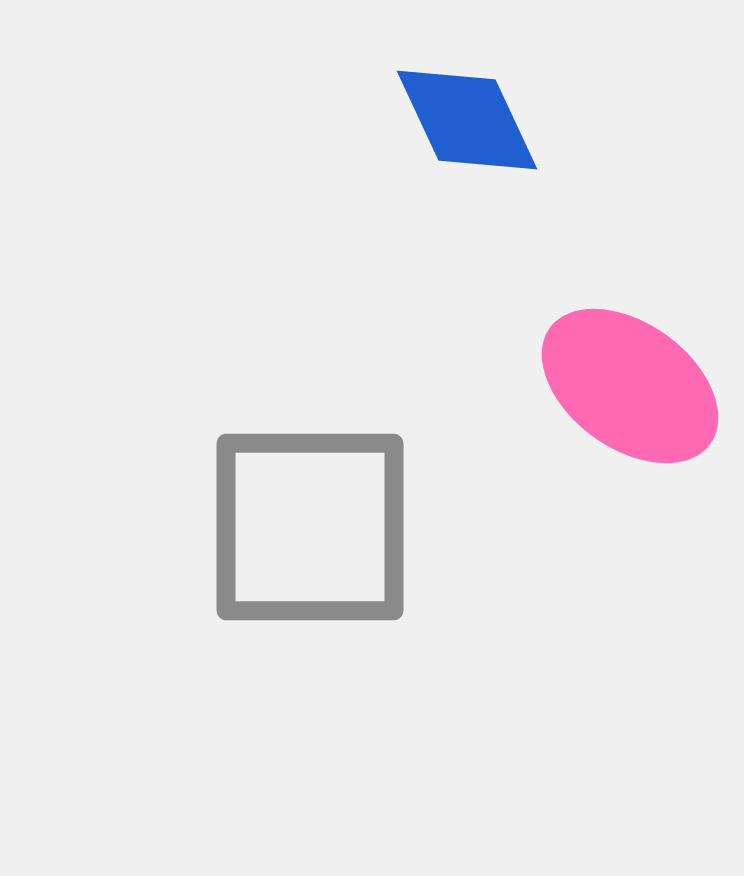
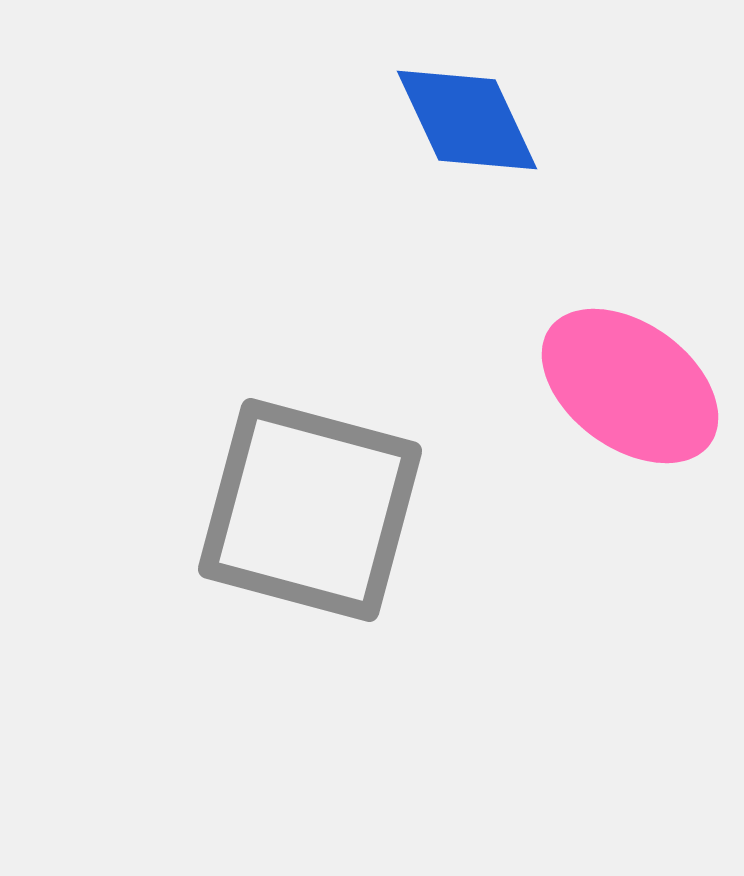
gray square: moved 17 px up; rotated 15 degrees clockwise
